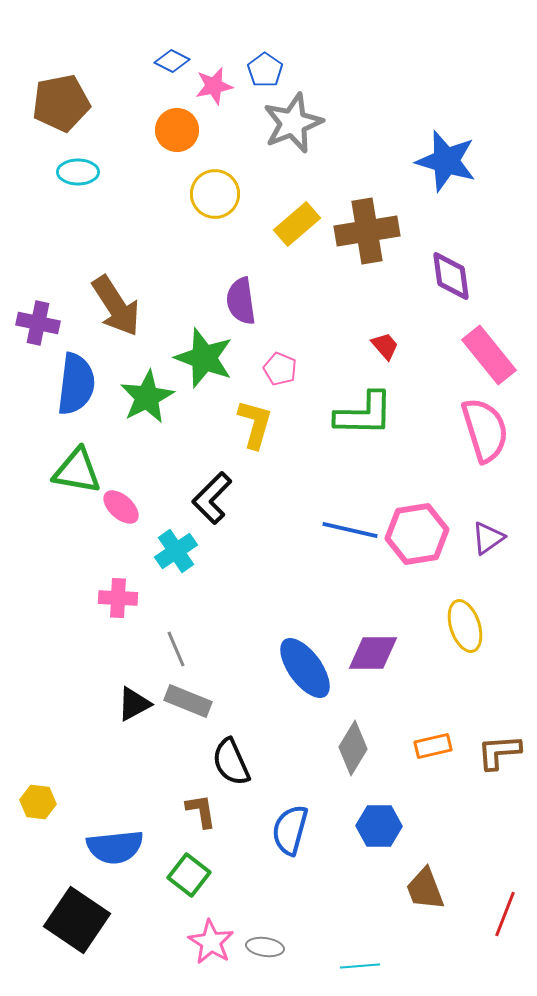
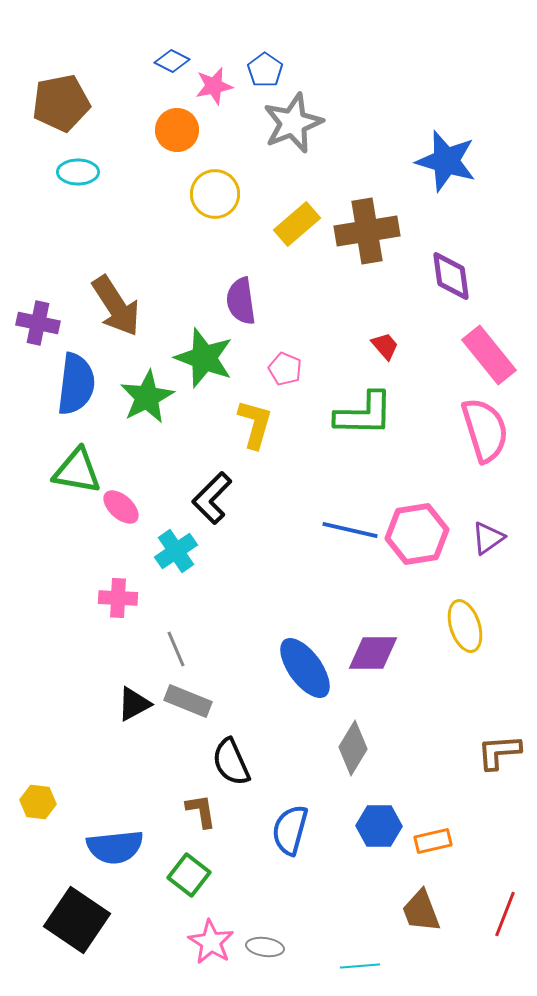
pink pentagon at (280, 369): moved 5 px right
orange rectangle at (433, 746): moved 95 px down
brown trapezoid at (425, 889): moved 4 px left, 22 px down
